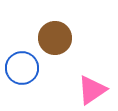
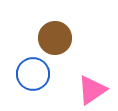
blue circle: moved 11 px right, 6 px down
